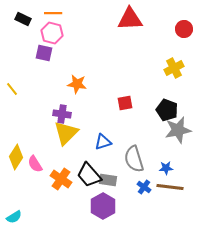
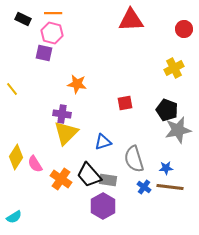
red triangle: moved 1 px right, 1 px down
